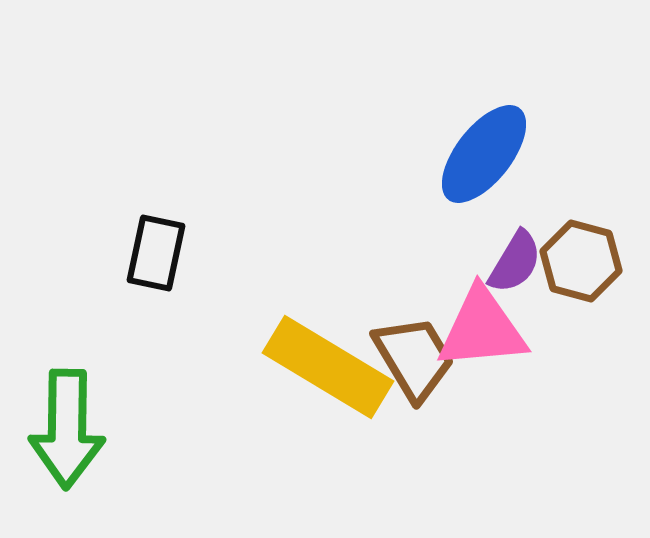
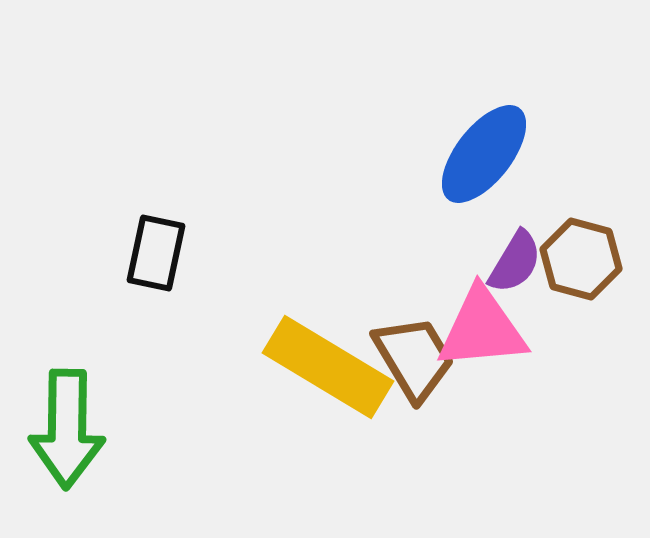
brown hexagon: moved 2 px up
